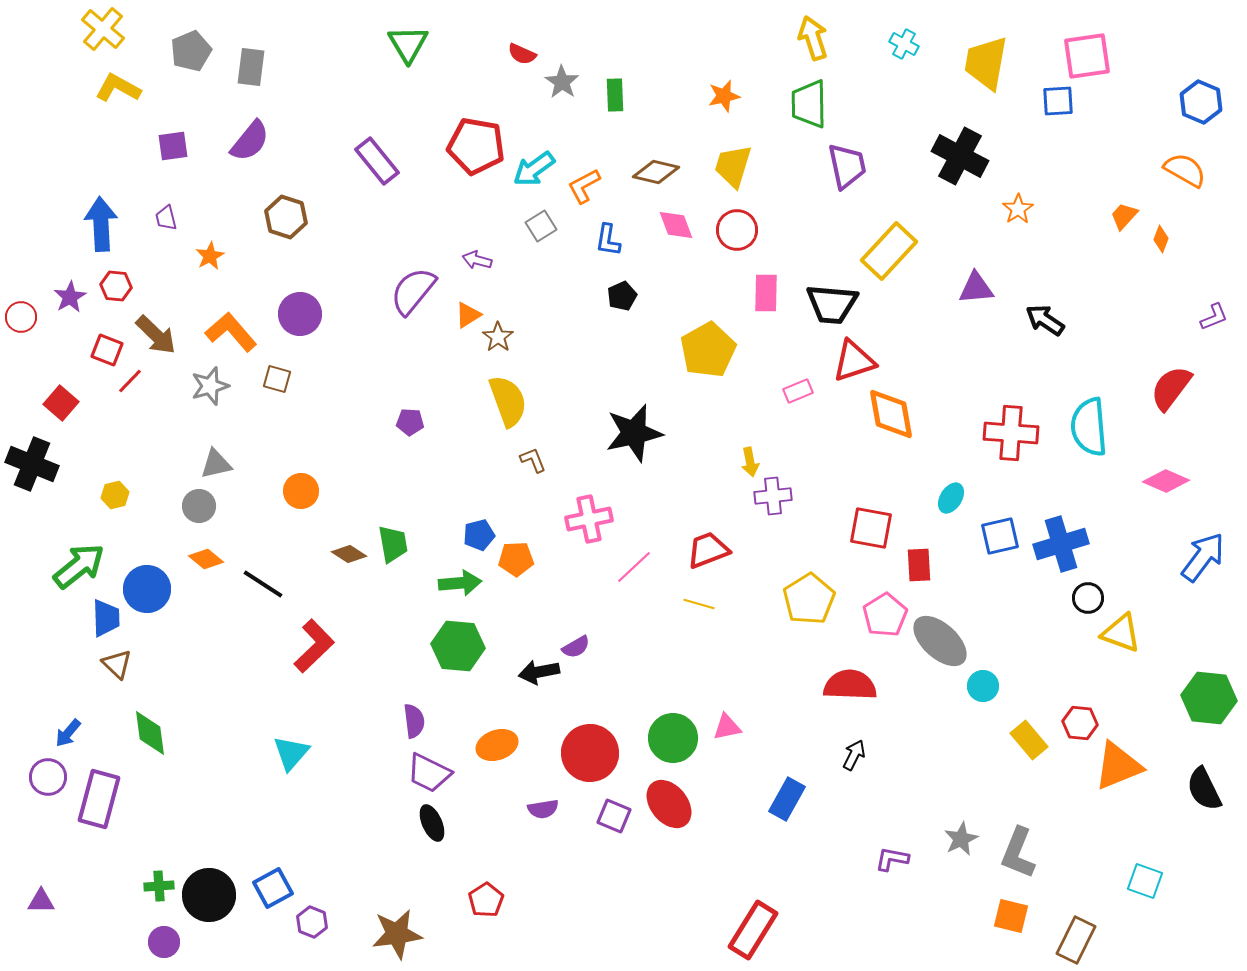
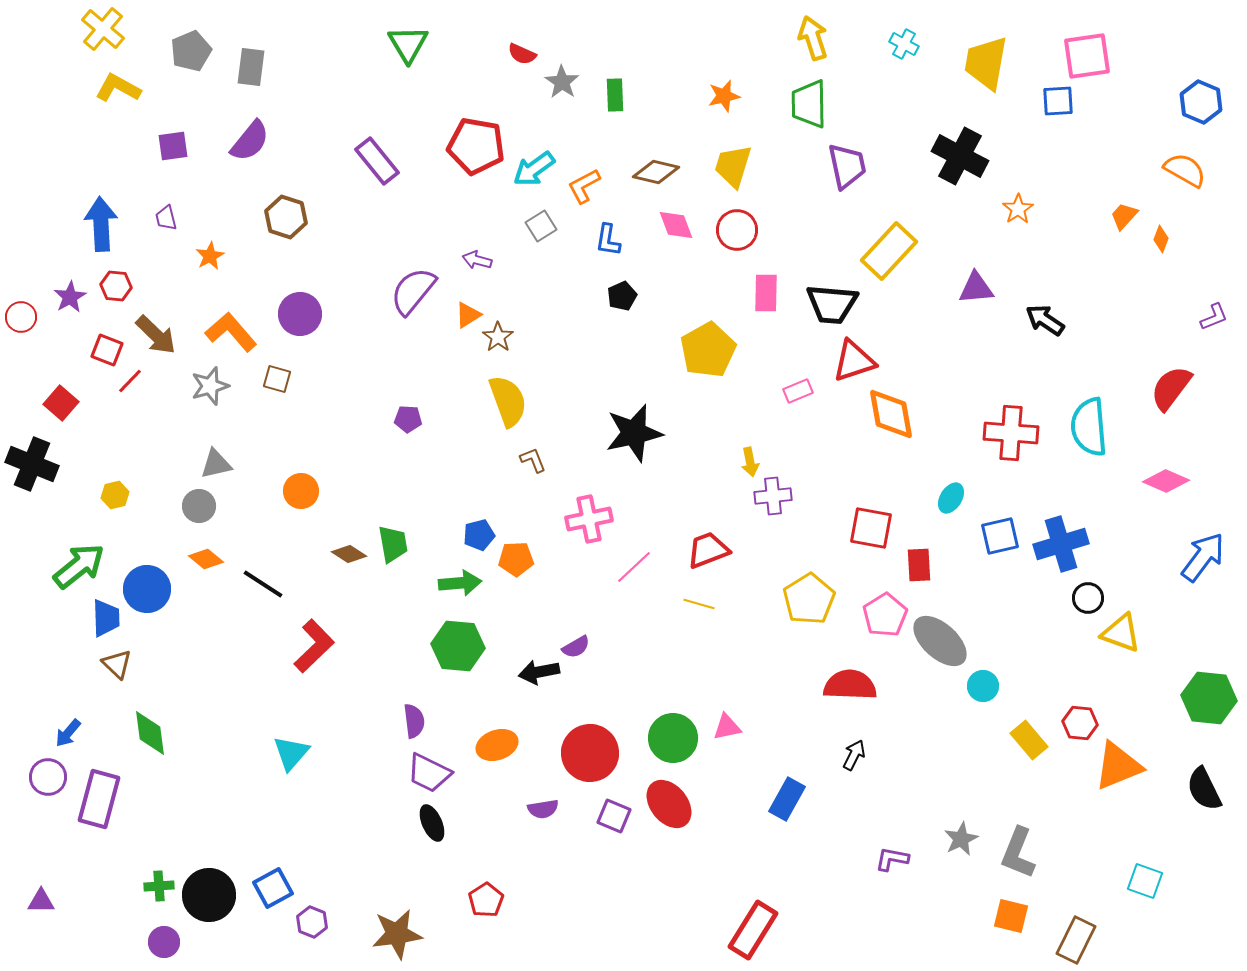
purple pentagon at (410, 422): moved 2 px left, 3 px up
